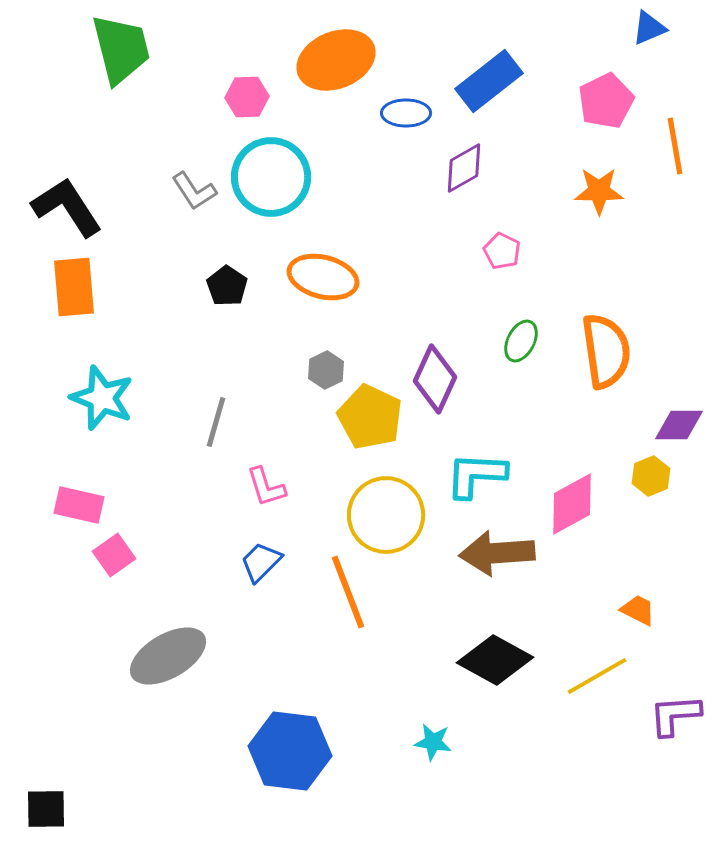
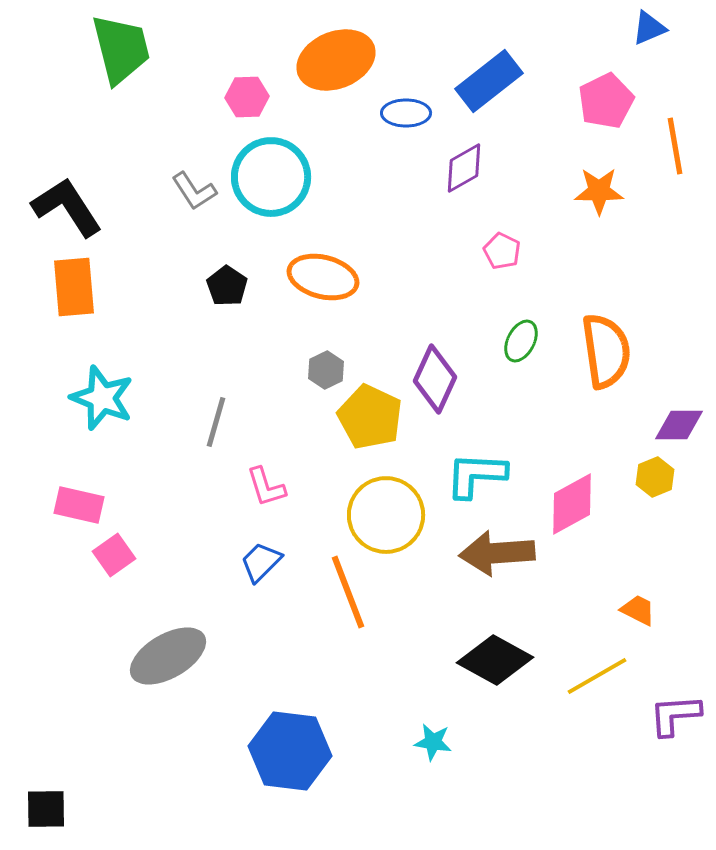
yellow hexagon at (651, 476): moved 4 px right, 1 px down
